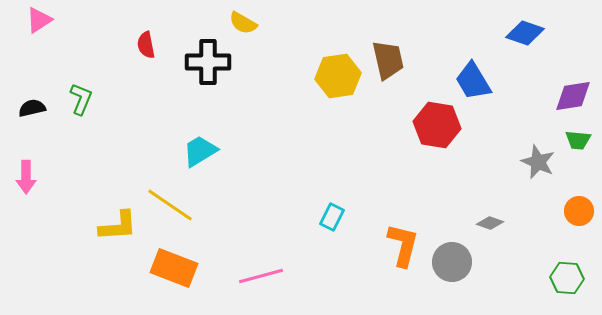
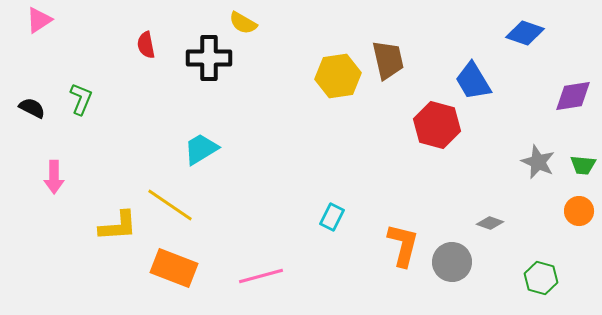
black cross: moved 1 px right, 4 px up
black semicircle: rotated 40 degrees clockwise
red hexagon: rotated 6 degrees clockwise
green trapezoid: moved 5 px right, 25 px down
cyan trapezoid: moved 1 px right, 2 px up
pink arrow: moved 28 px right
green hexagon: moved 26 px left; rotated 12 degrees clockwise
